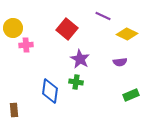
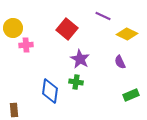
purple semicircle: rotated 72 degrees clockwise
